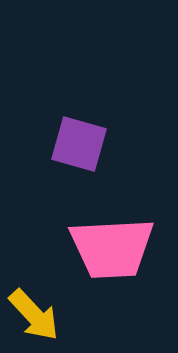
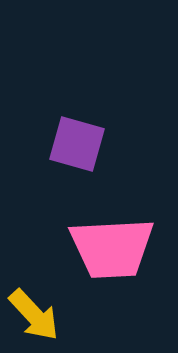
purple square: moved 2 px left
